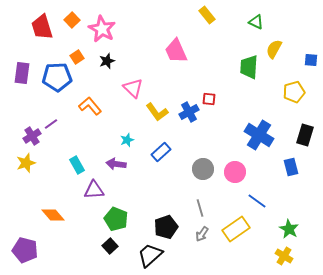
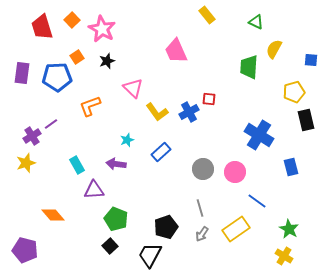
orange L-shape at (90, 106): rotated 70 degrees counterclockwise
black rectangle at (305, 135): moved 1 px right, 15 px up; rotated 30 degrees counterclockwise
black trapezoid at (150, 255): rotated 20 degrees counterclockwise
